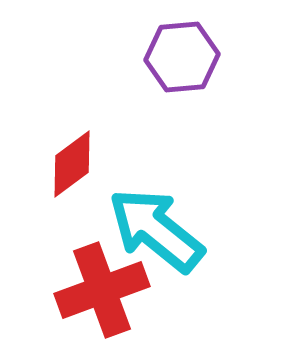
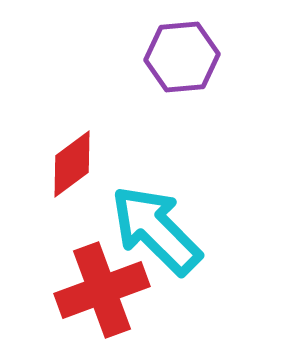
cyan arrow: rotated 6 degrees clockwise
